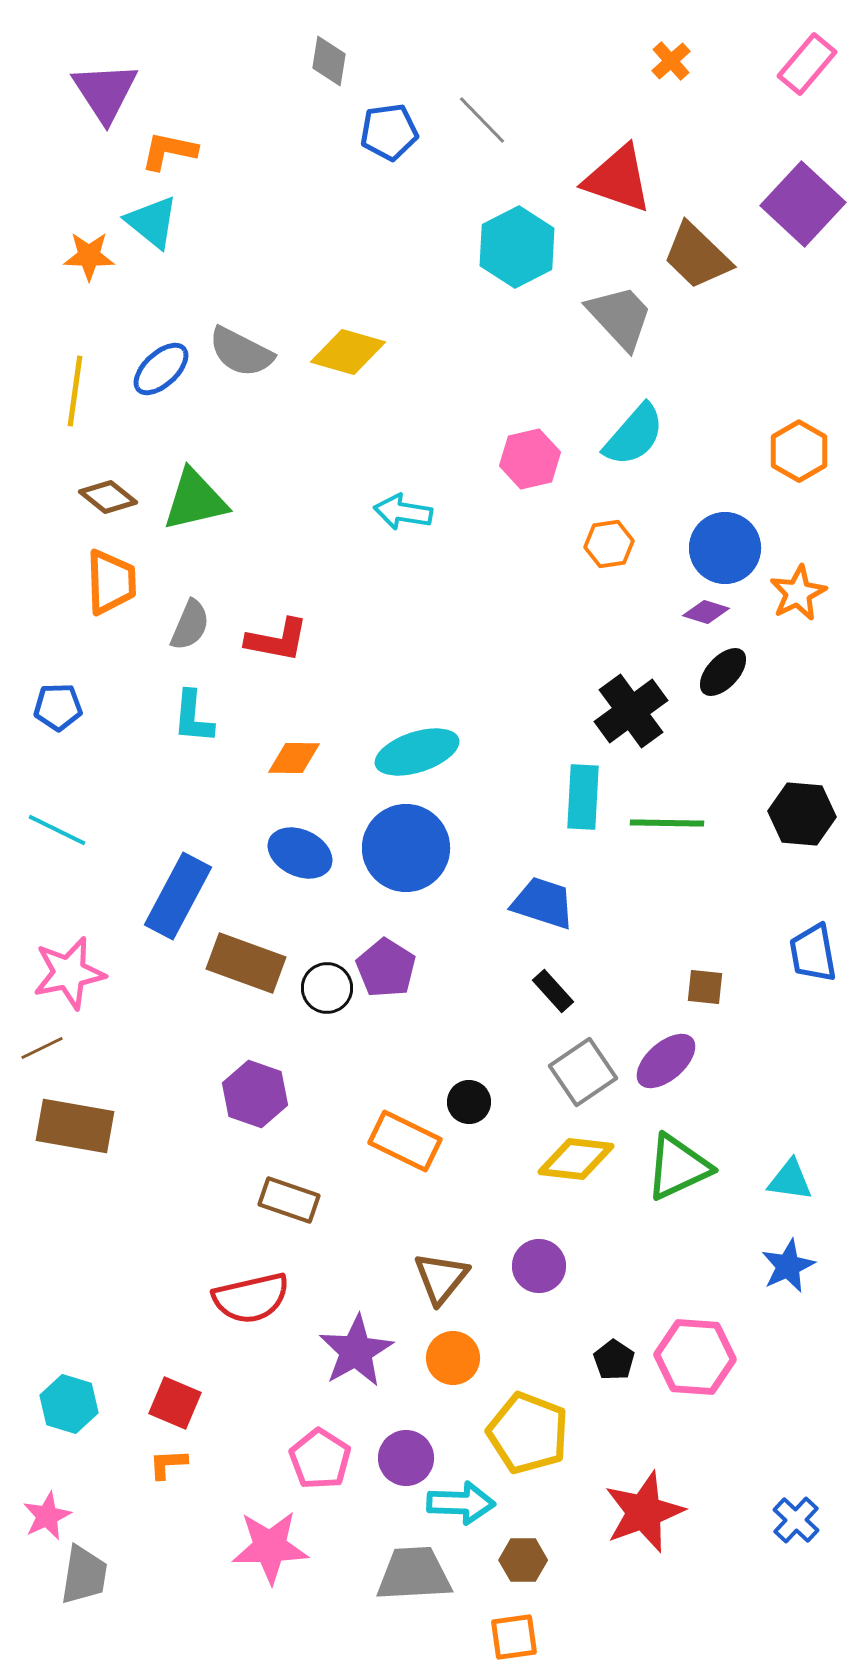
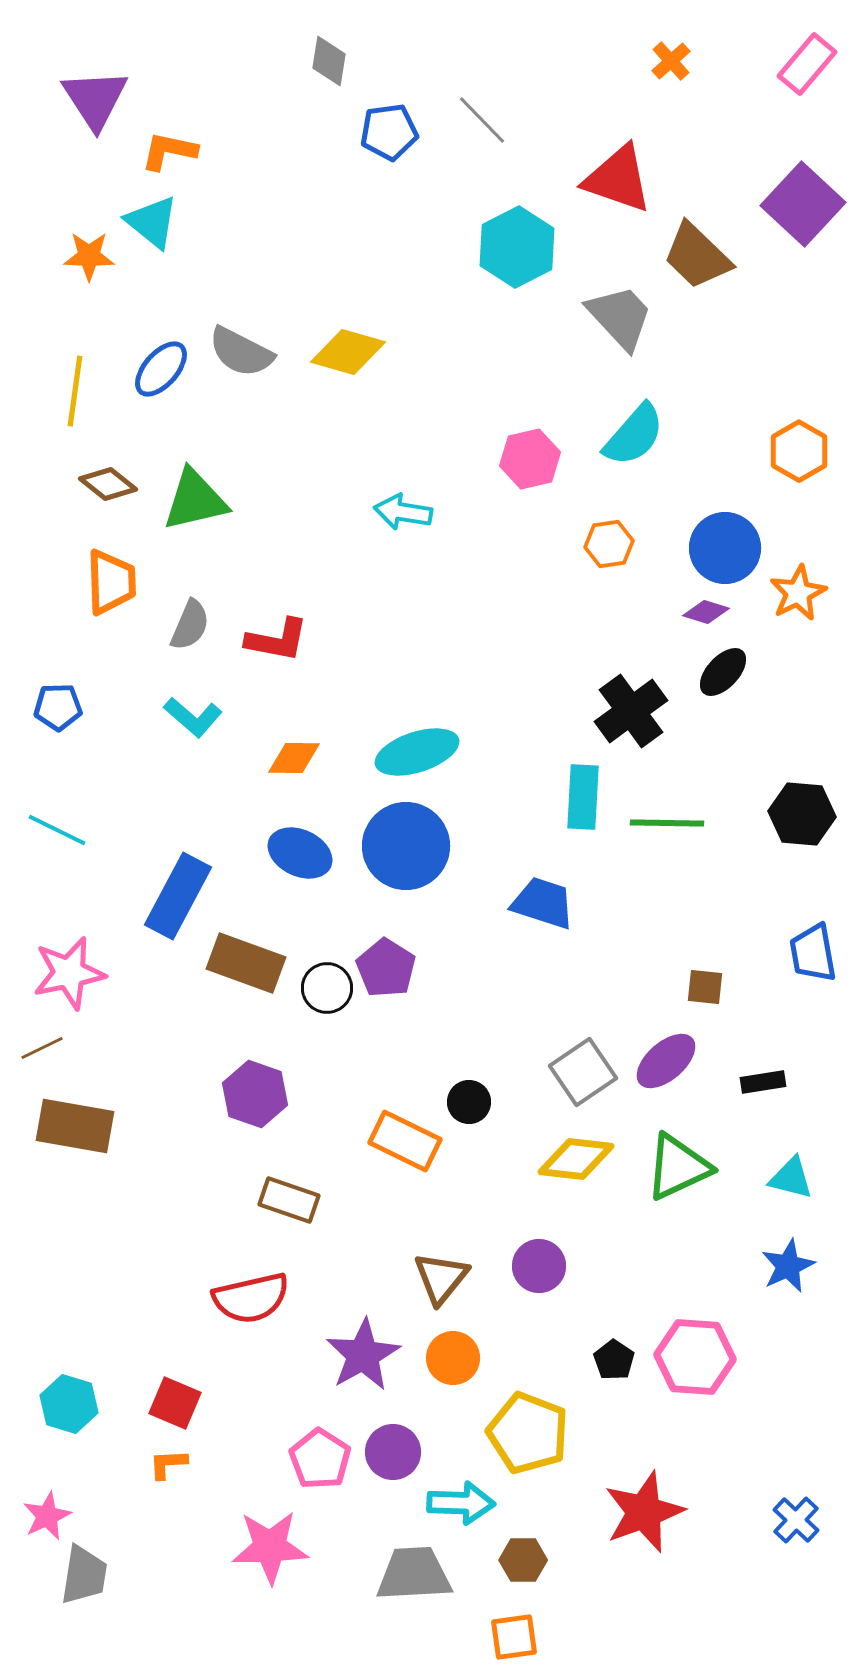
purple triangle at (105, 92): moved 10 px left, 7 px down
blue ellipse at (161, 369): rotated 6 degrees counterclockwise
brown diamond at (108, 497): moved 13 px up
cyan L-shape at (193, 717): rotated 54 degrees counterclockwise
blue circle at (406, 848): moved 2 px up
black rectangle at (553, 991): moved 210 px right, 91 px down; rotated 57 degrees counterclockwise
cyan triangle at (790, 1180): moved 1 px right, 2 px up; rotated 6 degrees clockwise
purple star at (356, 1351): moved 7 px right, 4 px down
purple circle at (406, 1458): moved 13 px left, 6 px up
